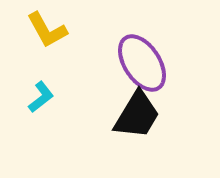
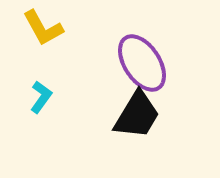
yellow L-shape: moved 4 px left, 2 px up
cyan L-shape: rotated 16 degrees counterclockwise
